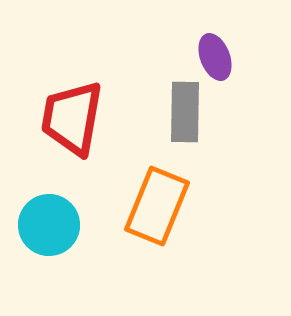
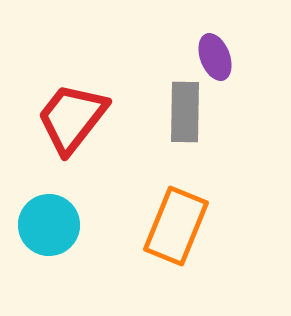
red trapezoid: rotated 28 degrees clockwise
orange rectangle: moved 19 px right, 20 px down
